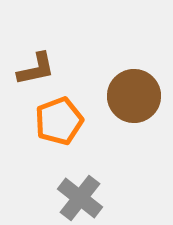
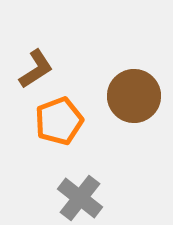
brown L-shape: rotated 21 degrees counterclockwise
